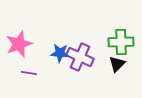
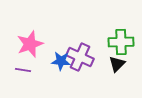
pink star: moved 11 px right
blue star: moved 1 px right, 8 px down
purple line: moved 6 px left, 3 px up
